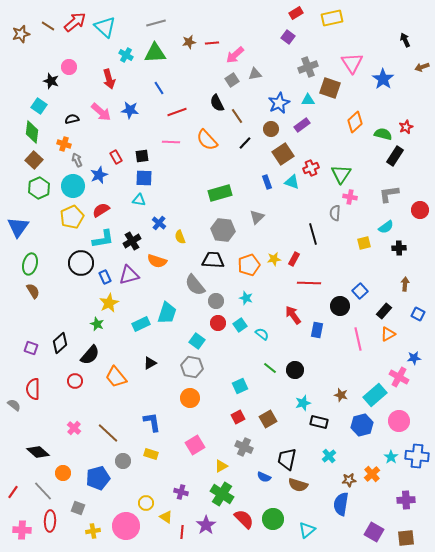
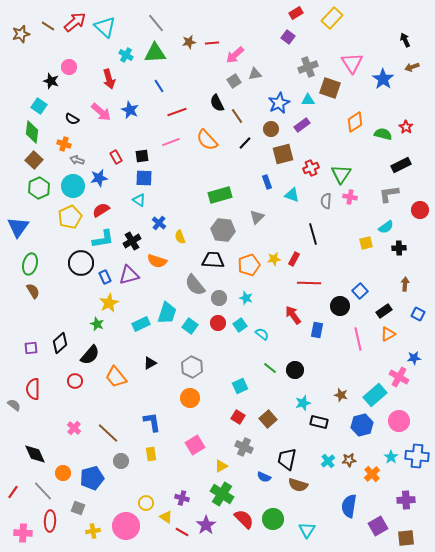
yellow rectangle at (332, 18): rotated 35 degrees counterclockwise
gray line at (156, 23): rotated 66 degrees clockwise
brown arrow at (422, 67): moved 10 px left
gray square at (232, 80): moved 2 px right, 1 px down
blue line at (159, 88): moved 2 px up
blue star at (130, 110): rotated 18 degrees clockwise
black semicircle at (72, 119): rotated 136 degrees counterclockwise
orange diamond at (355, 122): rotated 10 degrees clockwise
red star at (406, 127): rotated 16 degrees counterclockwise
pink line at (171, 142): rotated 24 degrees counterclockwise
brown square at (283, 154): rotated 20 degrees clockwise
black rectangle at (395, 156): moved 6 px right, 9 px down; rotated 30 degrees clockwise
gray arrow at (77, 160): rotated 48 degrees counterclockwise
blue star at (99, 175): moved 3 px down; rotated 12 degrees clockwise
cyan triangle at (292, 182): moved 13 px down
green rectangle at (220, 193): moved 2 px down
cyan triangle at (139, 200): rotated 24 degrees clockwise
gray semicircle at (335, 213): moved 9 px left, 12 px up
yellow pentagon at (72, 217): moved 2 px left
yellow square at (364, 243): moved 2 px right
gray circle at (216, 301): moved 3 px right, 3 px up
black rectangle at (384, 311): rotated 14 degrees clockwise
cyan square at (197, 341): moved 7 px left, 15 px up
purple square at (31, 348): rotated 24 degrees counterclockwise
gray hexagon at (192, 367): rotated 15 degrees clockwise
red square at (238, 417): rotated 32 degrees counterclockwise
brown square at (268, 419): rotated 12 degrees counterclockwise
black diamond at (38, 452): moved 3 px left, 2 px down; rotated 25 degrees clockwise
yellow rectangle at (151, 454): rotated 64 degrees clockwise
cyan cross at (329, 456): moved 1 px left, 5 px down
gray circle at (123, 461): moved 2 px left
blue pentagon at (98, 478): moved 6 px left
brown star at (349, 480): moved 20 px up
purple cross at (181, 492): moved 1 px right, 6 px down
blue semicircle at (341, 504): moved 8 px right, 2 px down
pink cross at (22, 530): moved 1 px right, 3 px down
cyan triangle at (307, 530): rotated 18 degrees counterclockwise
red line at (182, 532): rotated 64 degrees counterclockwise
purple square at (374, 532): moved 4 px right, 6 px up; rotated 30 degrees clockwise
